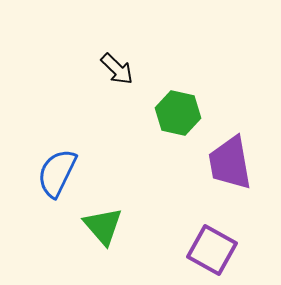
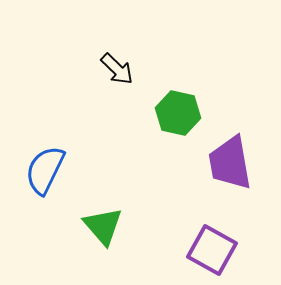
blue semicircle: moved 12 px left, 3 px up
